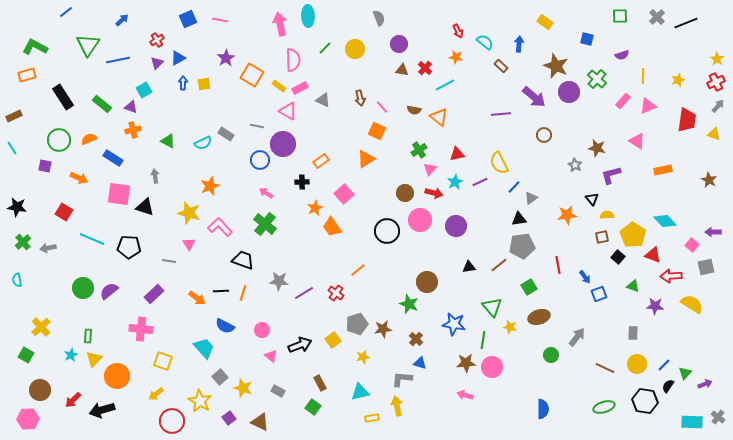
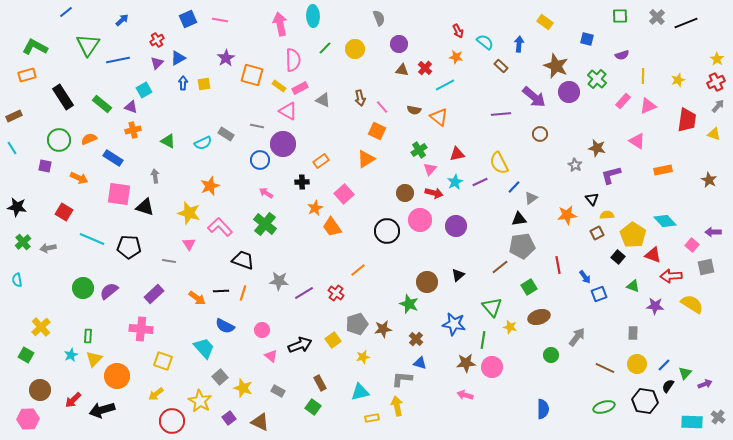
cyan ellipse at (308, 16): moved 5 px right
orange square at (252, 75): rotated 15 degrees counterclockwise
brown circle at (544, 135): moved 4 px left, 1 px up
brown square at (602, 237): moved 5 px left, 4 px up; rotated 16 degrees counterclockwise
brown line at (499, 265): moved 1 px right, 2 px down
black triangle at (469, 267): moved 11 px left, 8 px down; rotated 32 degrees counterclockwise
